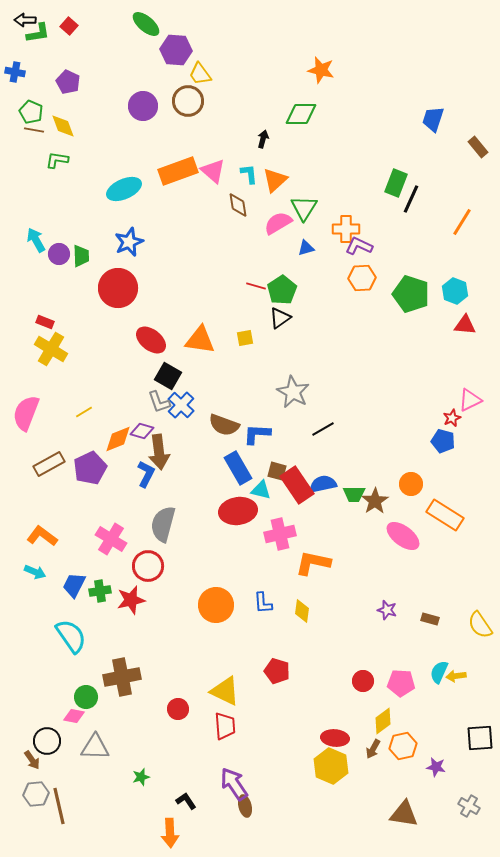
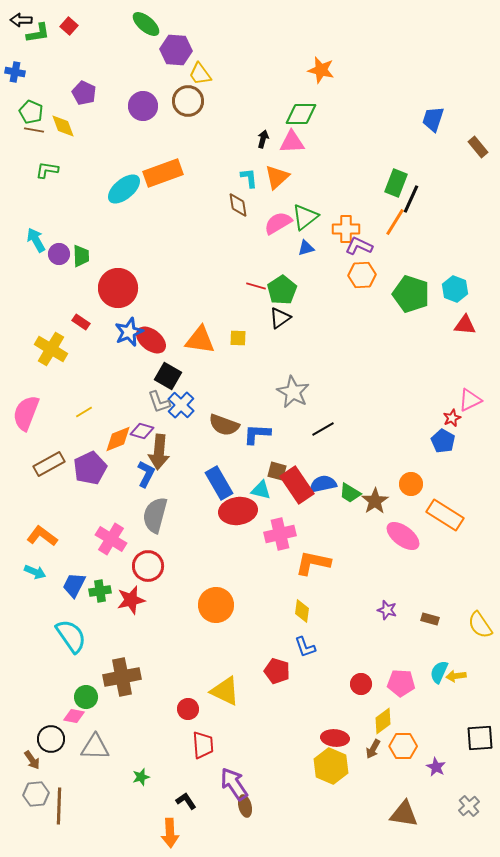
black arrow at (25, 20): moved 4 px left
purple pentagon at (68, 82): moved 16 px right, 11 px down
green L-shape at (57, 160): moved 10 px left, 10 px down
orange rectangle at (178, 171): moved 15 px left, 2 px down
pink triangle at (213, 171): moved 79 px right, 29 px up; rotated 44 degrees counterclockwise
cyan L-shape at (249, 174): moved 4 px down
orange triangle at (275, 180): moved 2 px right, 3 px up
cyan ellipse at (124, 189): rotated 16 degrees counterclockwise
green triangle at (304, 208): moved 1 px right, 9 px down; rotated 20 degrees clockwise
orange line at (462, 222): moved 67 px left
blue star at (129, 242): moved 90 px down
orange hexagon at (362, 278): moved 3 px up
cyan hexagon at (455, 291): moved 2 px up
red rectangle at (45, 322): moved 36 px right; rotated 12 degrees clockwise
yellow square at (245, 338): moved 7 px left; rotated 12 degrees clockwise
blue pentagon at (443, 441): rotated 15 degrees clockwise
brown arrow at (159, 452): rotated 12 degrees clockwise
blue rectangle at (238, 468): moved 19 px left, 15 px down
green trapezoid at (354, 494): moved 4 px left, 1 px up; rotated 30 degrees clockwise
gray semicircle at (163, 524): moved 8 px left, 9 px up
blue L-shape at (263, 603): moved 42 px right, 44 px down; rotated 15 degrees counterclockwise
red circle at (363, 681): moved 2 px left, 3 px down
red circle at (178, 709): moved 10 px right
red trapezoid at (225, 726): moved 22 px left, 19 px down
black circle at (47, 741): moved 4 px right, 2 px up
orange hexagon at (403, 746): rotated 12 degrees clockwise
purple star at (436, 767): rotated 18 degrees clockwise
brown line at (59, 806): rotated 15 degrees clockwise
gray cross at (469, 806): rotated 20 degrees clockwise
